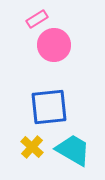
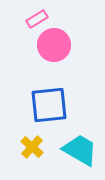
blue square: moved 2 px up
cyan trapezoid: moved 7 px right
